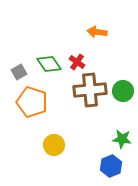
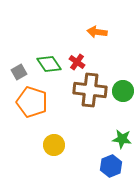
brown cross: rotated 12 degrees clockwise
